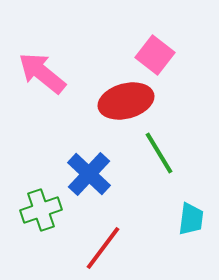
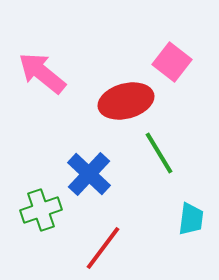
pink square: moved 17 px right, 7 px down
